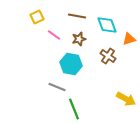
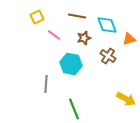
brown star: moved 5 px right, 1 px up
gray line: moved 11 px left, 3 px up; rotated 72 degrees clockwise
